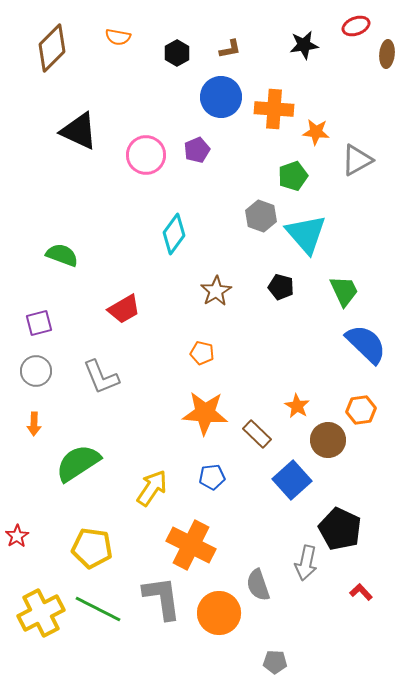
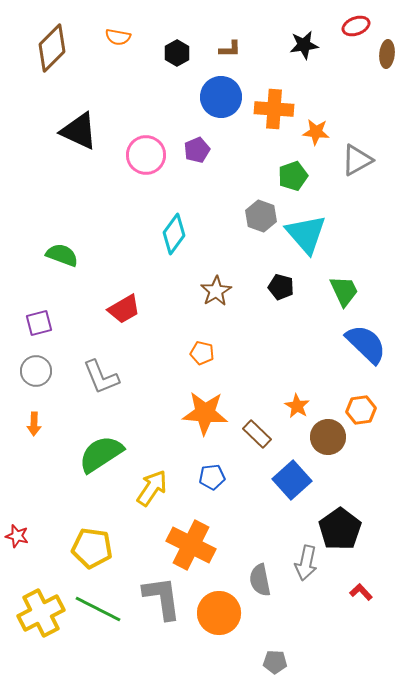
brown L-shape at (230, 49): rotated 10 degrees clockwise
brown circle at (328, 440): moved 3 px up
green semicircle at (78, 463): moved 23 px right, 9 px up
black pentagon at (340, 529): rotated 12 degrees clockwise
red star at (17, 536): rotated 25 degrees counterclockwise
gray semicircle at (258, 585): moved 2 px right, 5 px up; rotated 8 degrees clockwise
